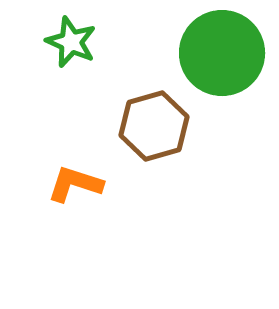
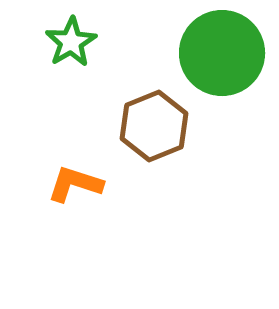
green star: rotated 18 degrees clockwise
brown hexagon: rotated 6 degrees counterclockwise
